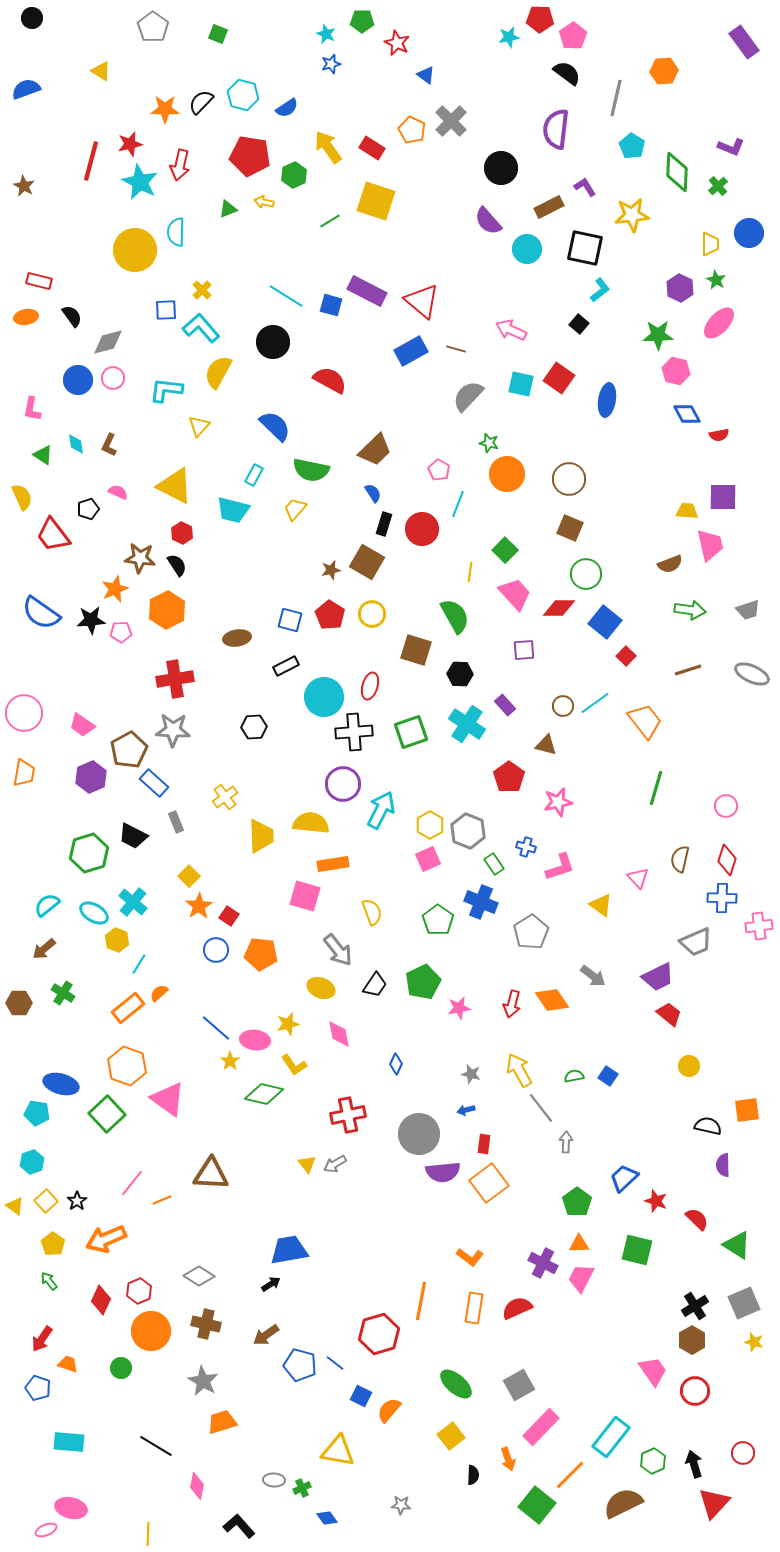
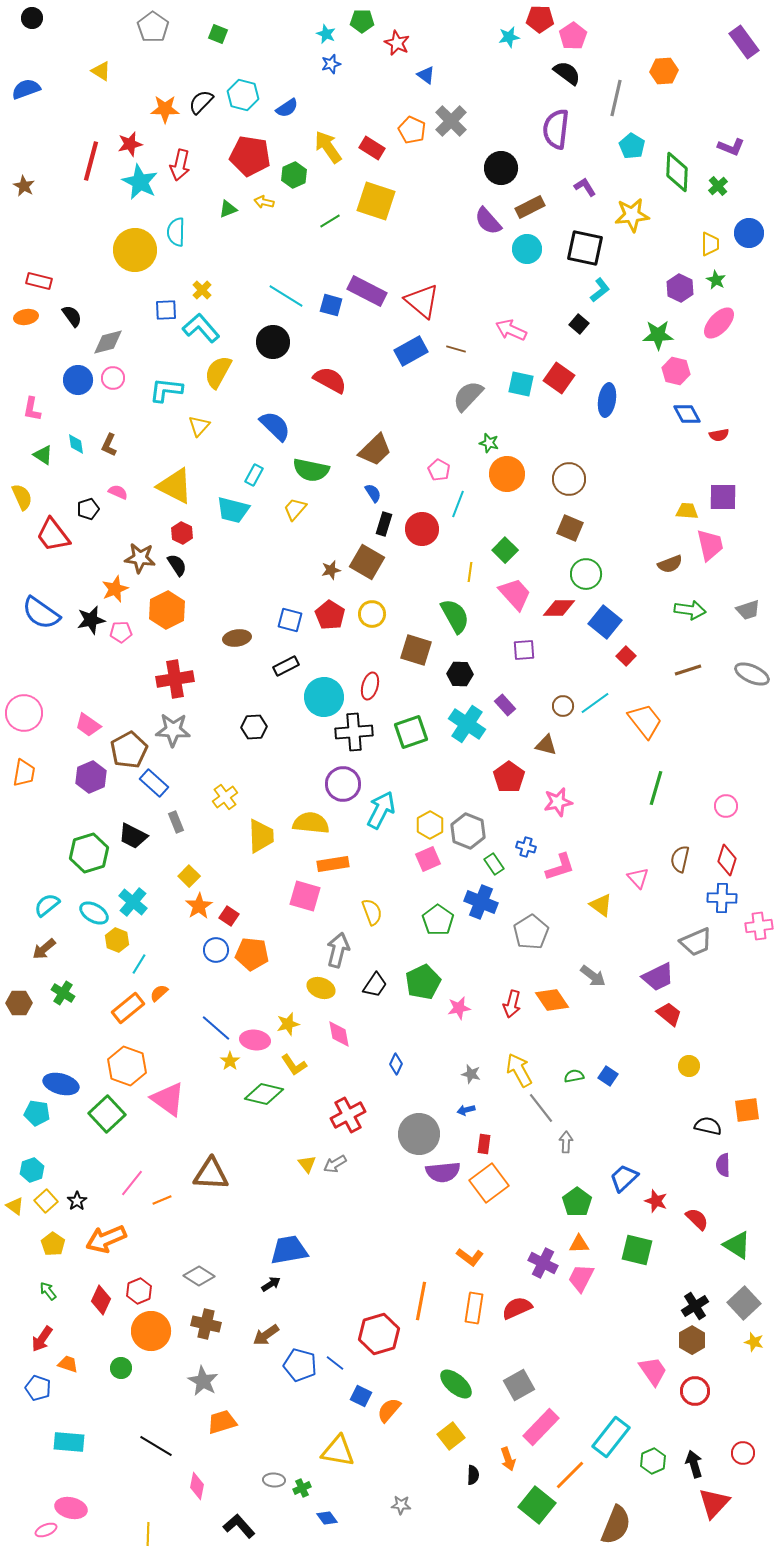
brown rectangle at (549, 207): moved 19 px left
black star at (91, 620): rotated 8 degrees counterclockwise
pink trapezoid at (82, 725): moved 6 px right
gray arrow at (338, 950): rotated 128 degrees counterclockwise
orange pentagon at (261, 954): moved 9 px left
red cross at (348, 1115): rotated 16 degrees counterclockwise
cyan hexagon at (32, 1162): moved 8 px down
green arrow at (49, 1281): moved 1 px left, 10 px down
gray square at (744, 1303): rotated 20 degrees counterclockwise
brown semicircle at (623, 1503): moved 7 px left, 22 px down; rotated 138 degrees clockwise
